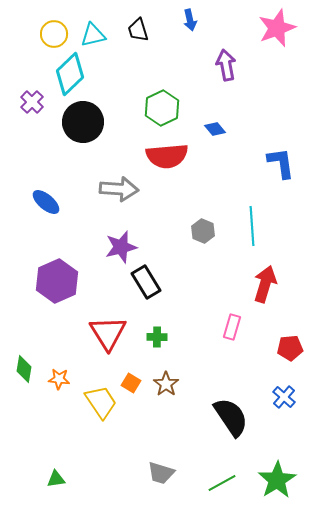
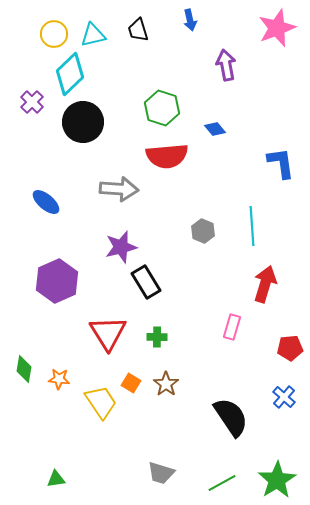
green hexagon: rotated 16 degrees counterclockwise
